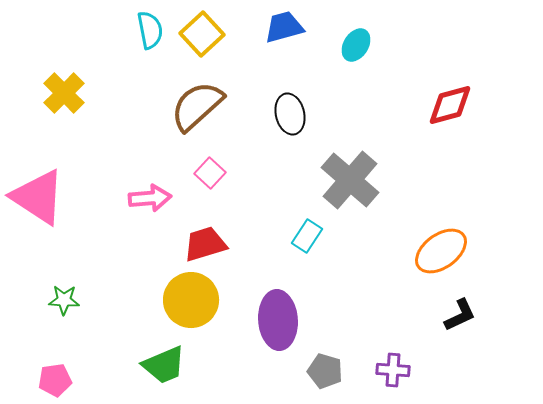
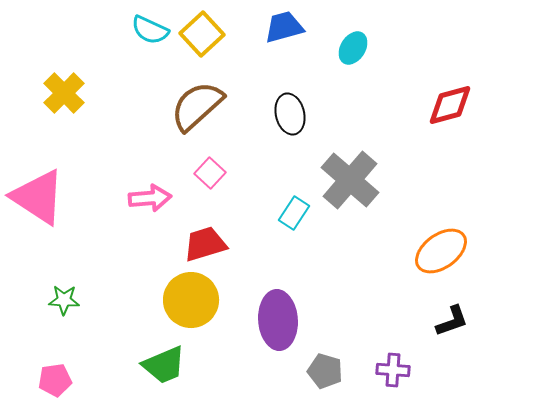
cyan semicircle: rotated 126 degrees clockwise
cyan ellipse: moved 3 px left, 3 px down
cyan rectangle: moved 13 px left, 23 px up
black L-shape: moved 8 px left, 6 px down; rotated 6 degrees clockwise
